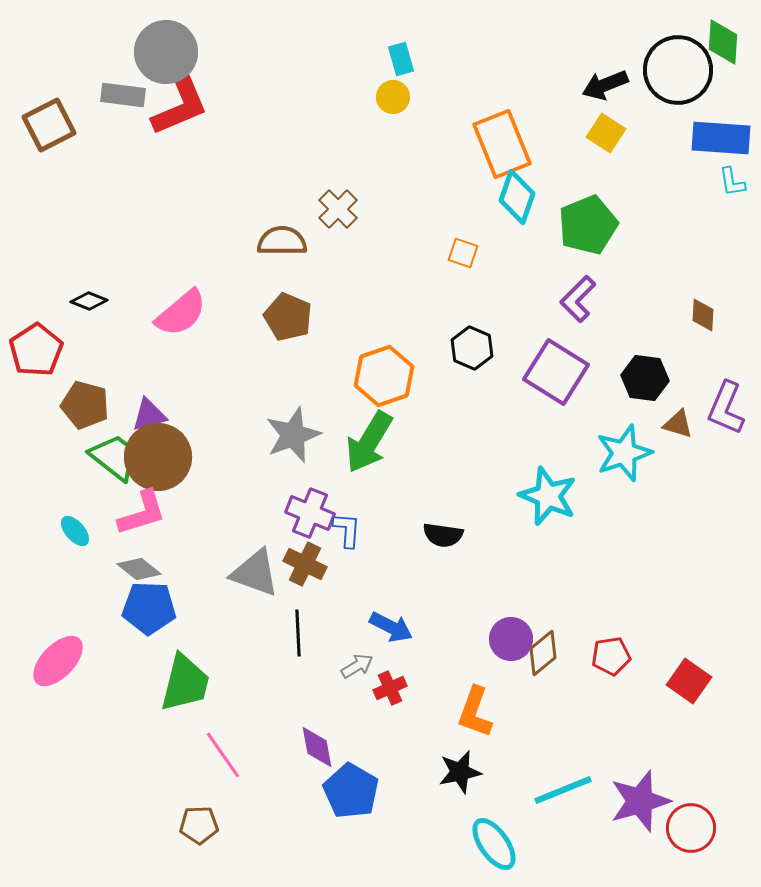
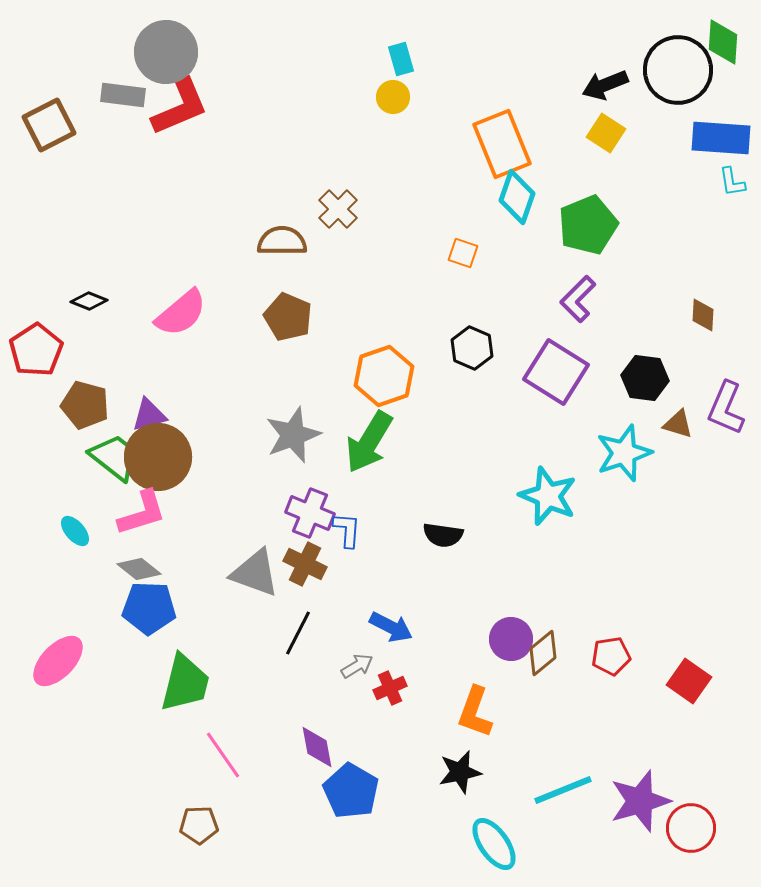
black line at (298, 633): rotated 30 degrees clockwise
